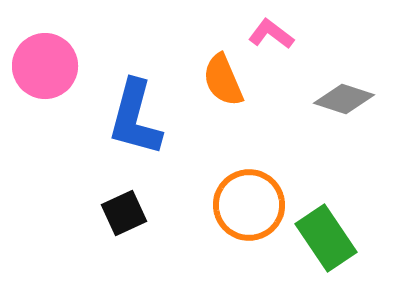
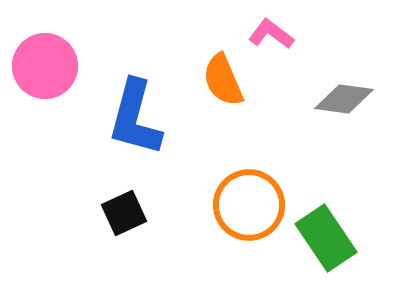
gray diamond: rotated 10 degrees counterclockwise
